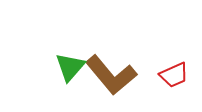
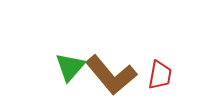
red trapezoid: moved 14 px left; rotated 56 degrees counterclockwise
